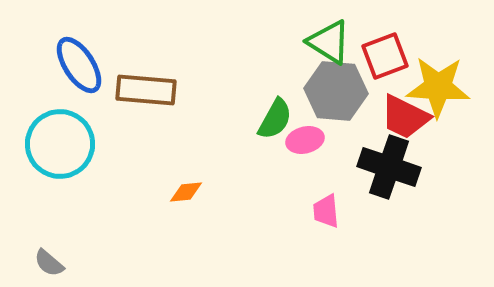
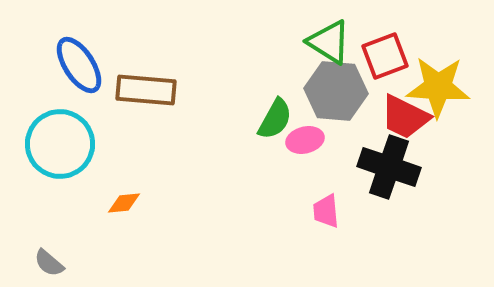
orange diamond: moved 62 px left, 11 px down
